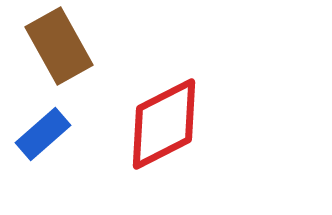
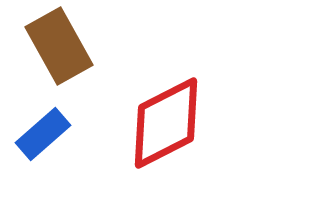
red diamond: moved 2 px right, 1 px up
